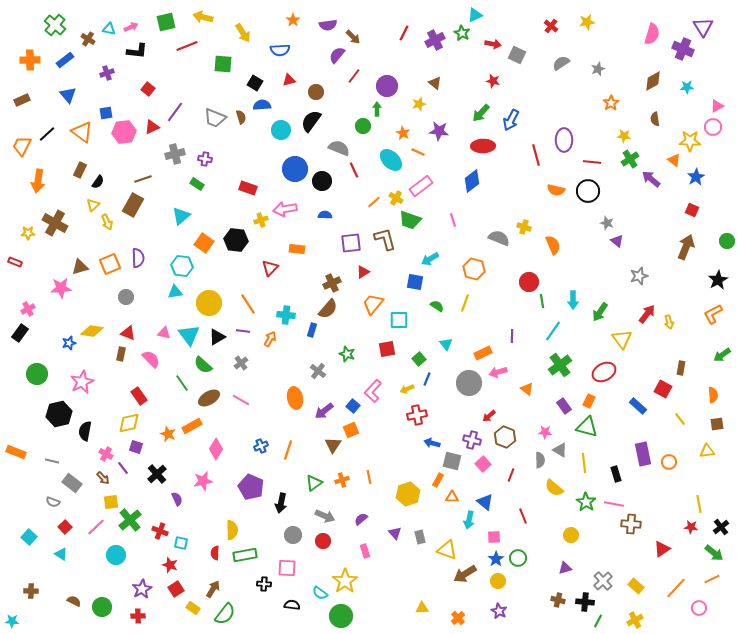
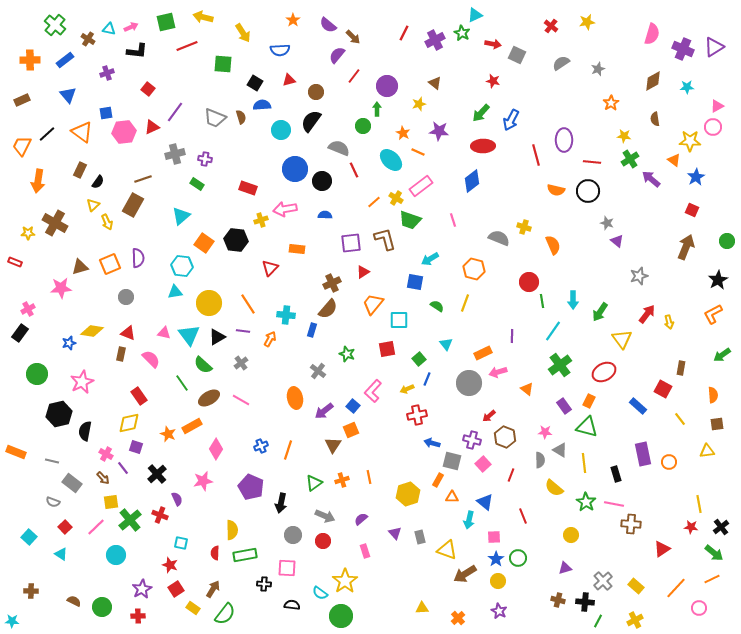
purple semicircle at (328, 25): rotated 48 degrees clockwise
purple triangle at (703, 27): moved 11 px right, 20 px down; rotated 30 degrees clockwise
red cross at (160, 531): moved 16 px up
